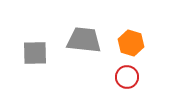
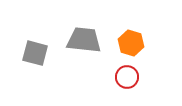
gray square: rotated 16 degrees clockwise
